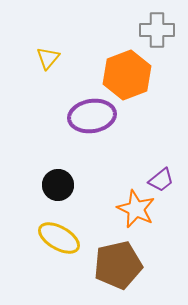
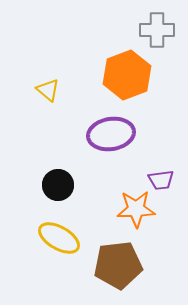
yellow triangle: moved 32 px down; rotated 30 degrees counterclockwise
purple ellipse: moved 19 px right, 18 px down
purple trapezoid: rotated 32 degrees clockwise
orange star: rotated 27 degrees counterclockwise
brown pentagon: rotated 6 degrees clockwise
